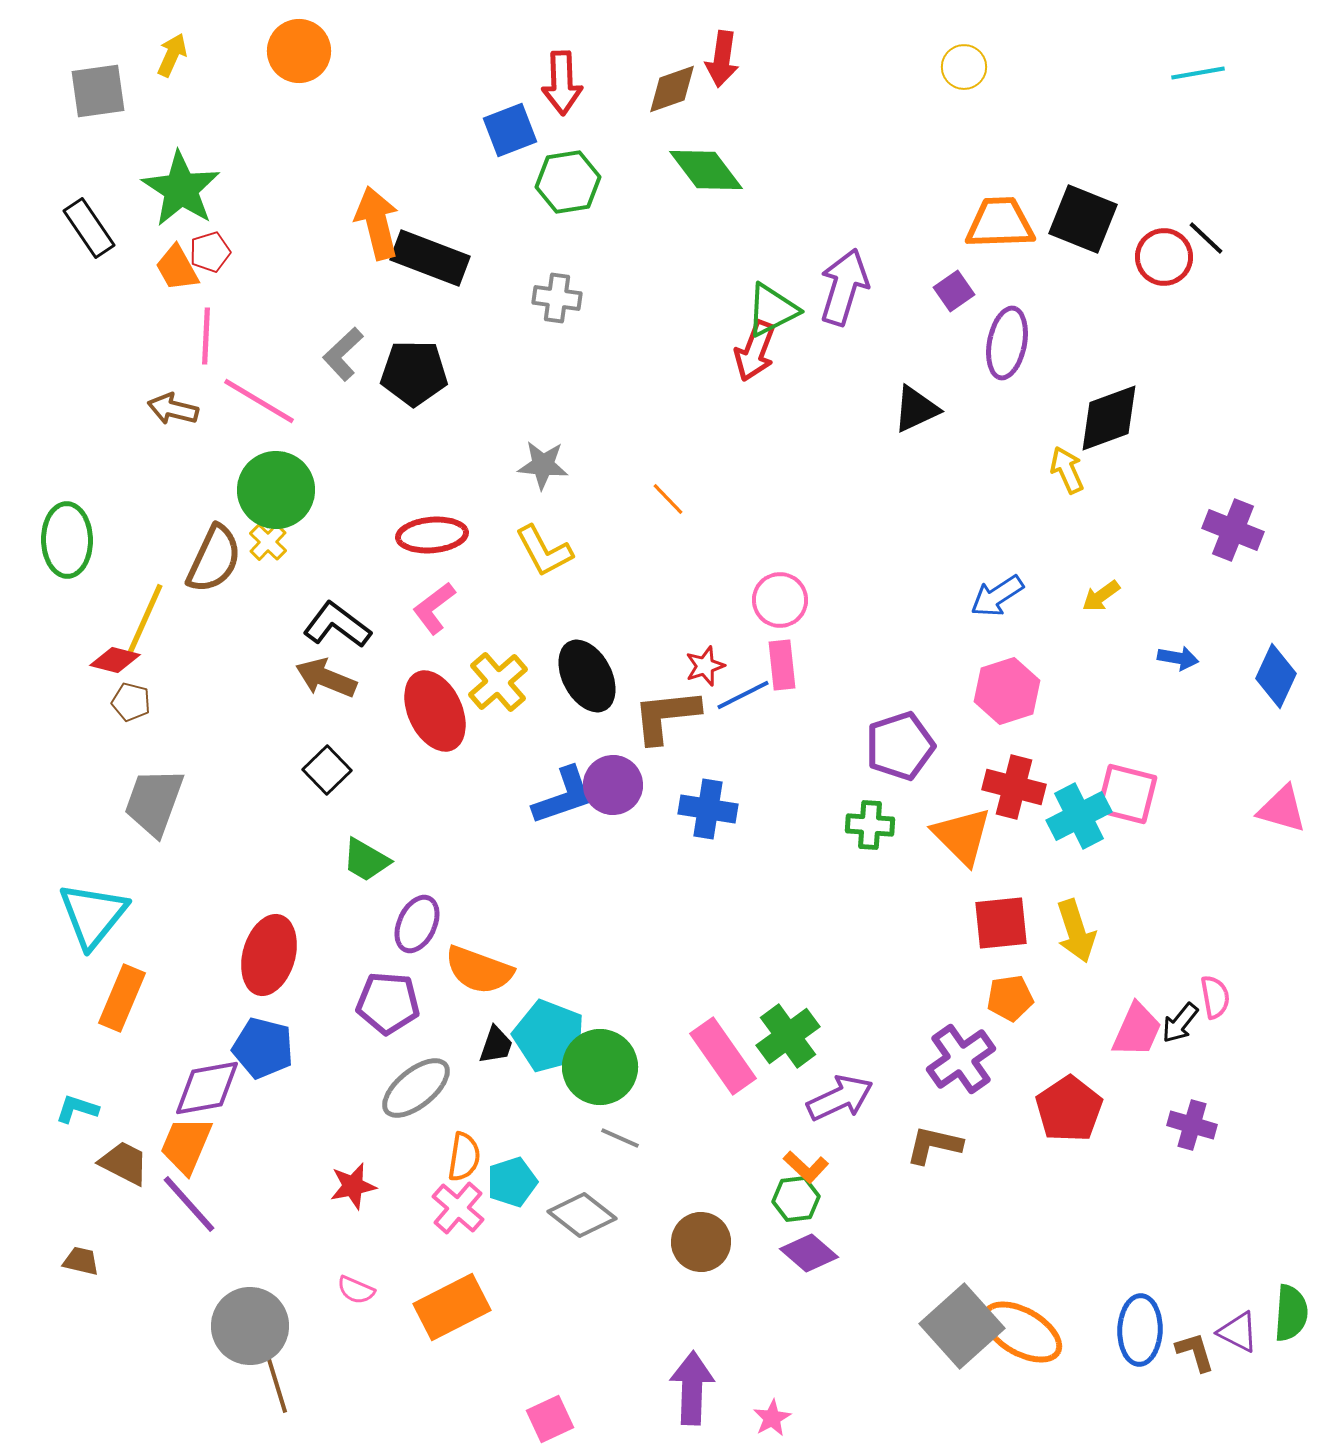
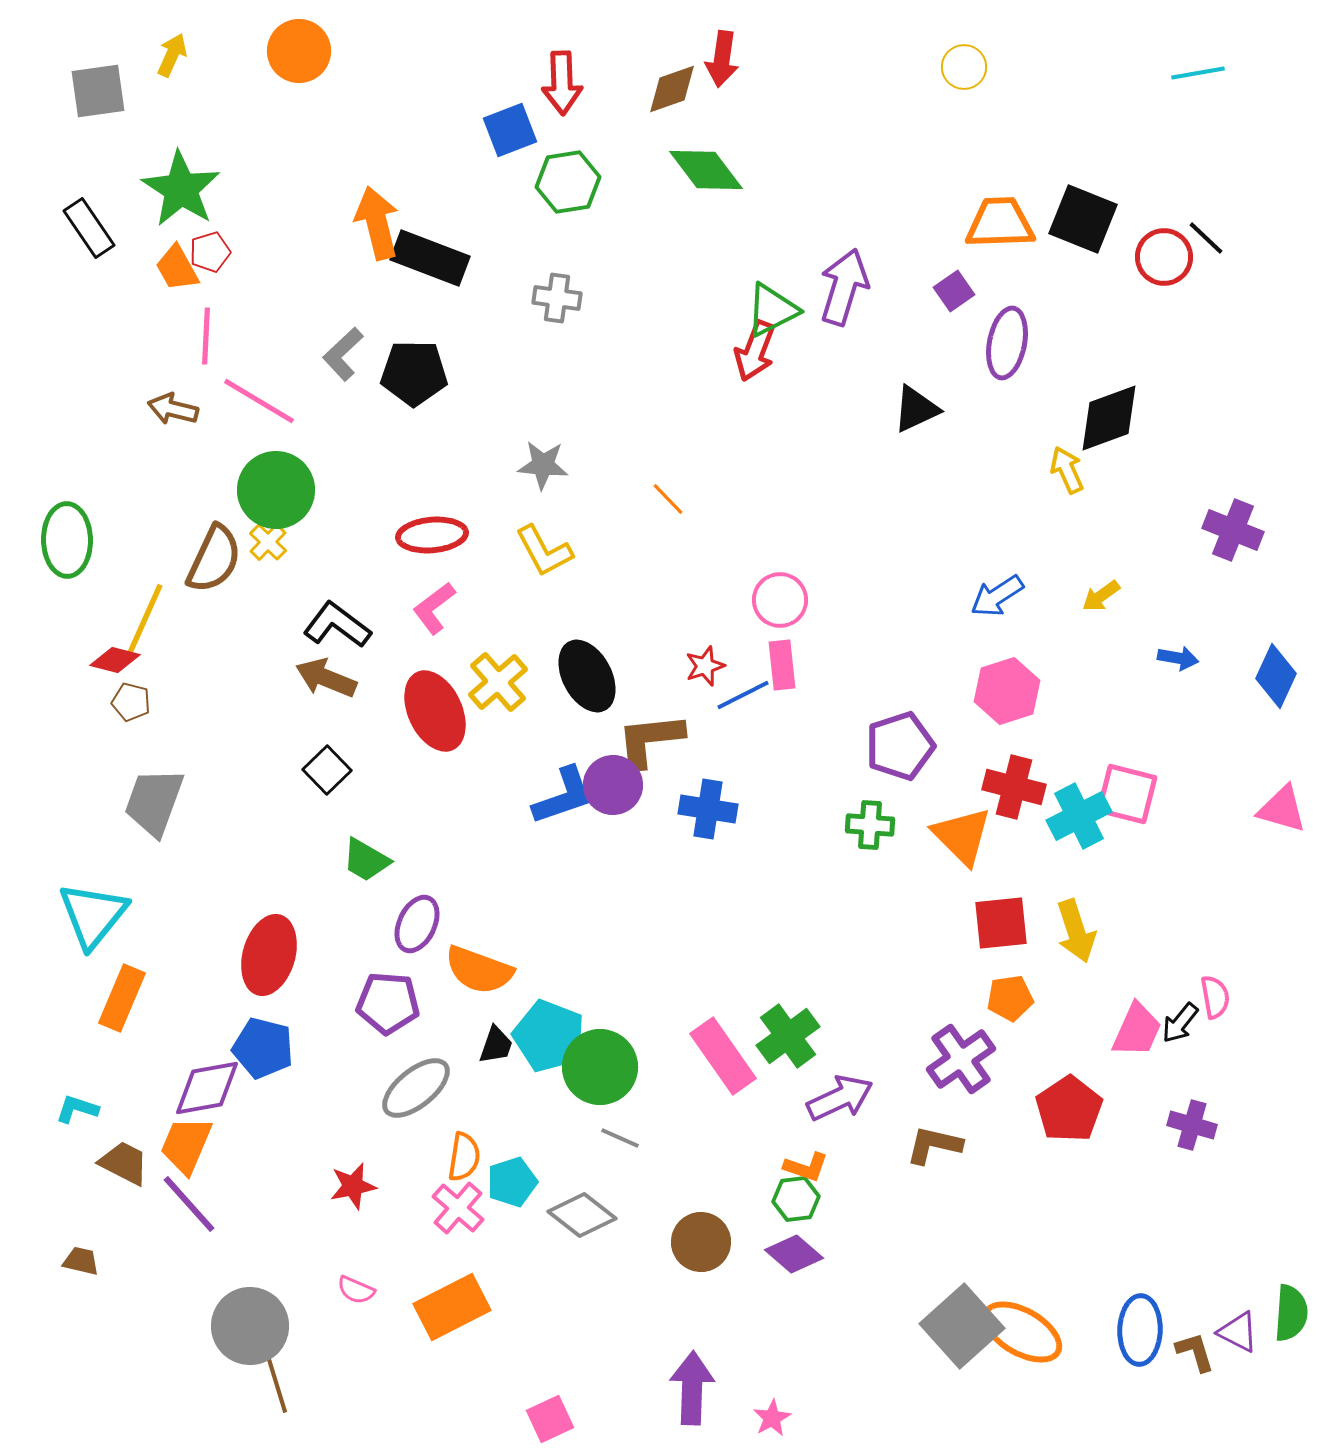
brown L-shape at (666, 716): moved 16 px left, 24 px down
orange L-shape at (806, 1167): rotated 24 degrees counterclockwise
purple diamond at (809, 1253): moved 15 px left, 1 px down
